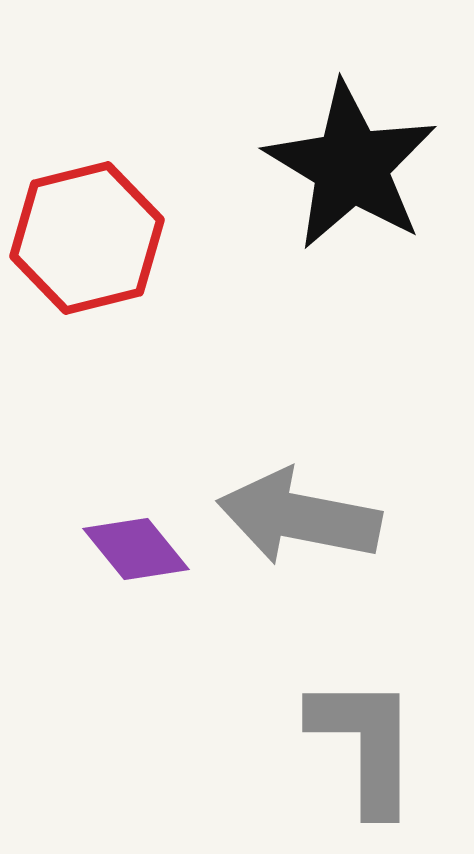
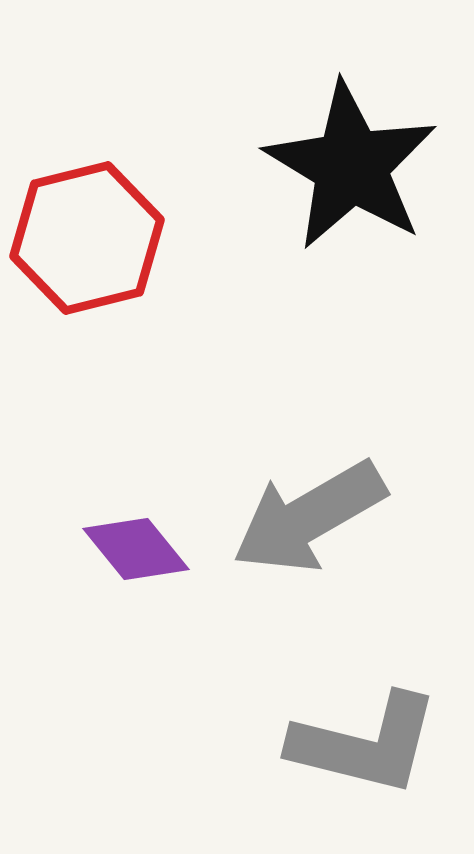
gray arrow: moved 10 px right; rotated 41 degrees counterclockwise
gray L-shape: rotated 104 degrees clockwise
